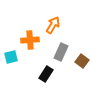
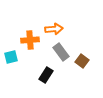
orange arrow: moved 1 px right, 4 px down; rotated 54 degrees clockwise
gray rectangle: rotated 60 degrees counterclockwise
black rectangle: moved 1 px down
